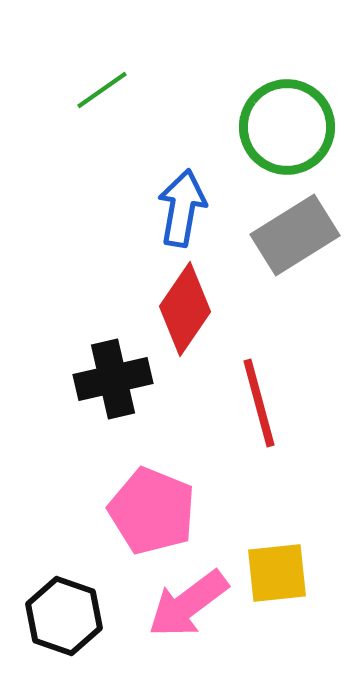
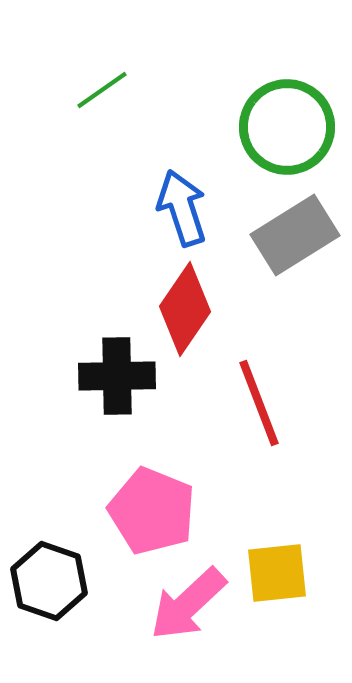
blue arrow: rotated 28 degrees counterclockwise
black cross: moved 4 px right, 3 px up; rotated 12 degrees clockwise
red line: rotated 6 degrees counterclockwise
pink arrow: rotated 6 degrees counterclockwise
black hexagon: moved 15 px left, 35 px up
